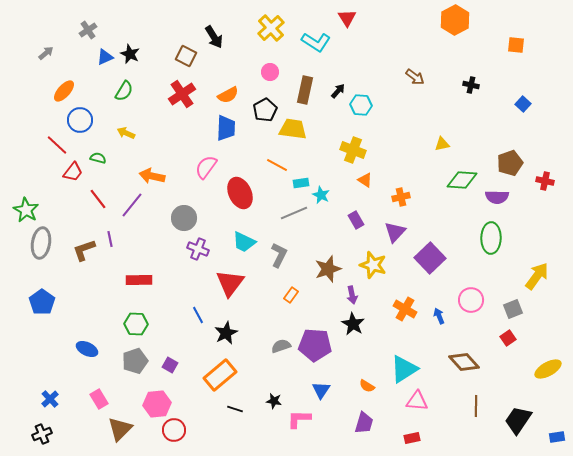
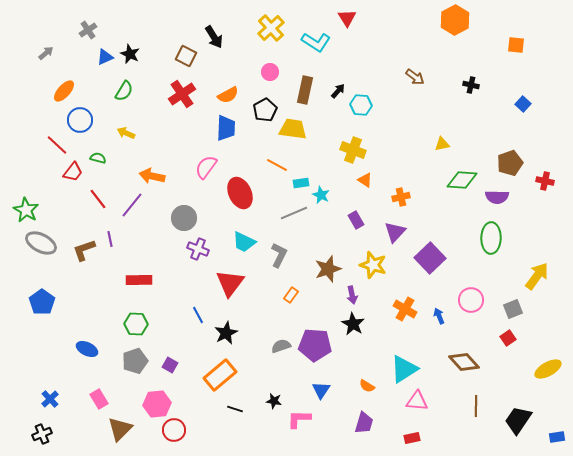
gray ellipse at (41, 243): rotated 72 degrees counterclockwise
